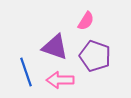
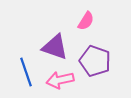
purple pentagon: moved 5 px down
pink arrow: rotated 12 degrees counterclockwise
